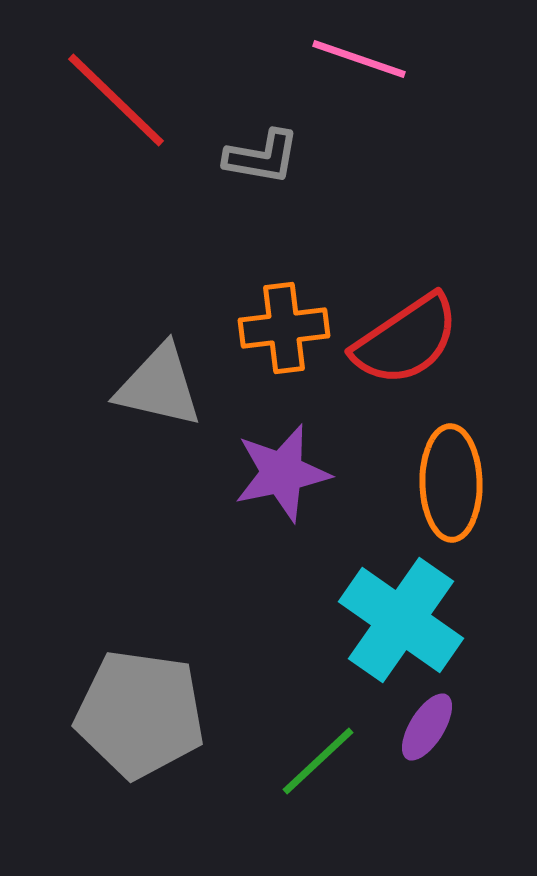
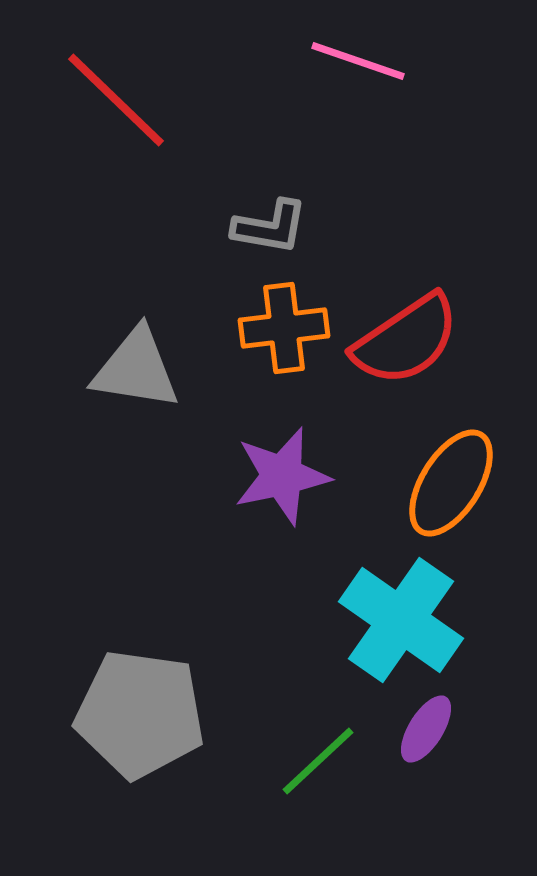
pink line: moved 1 px left, 2 px down
gray L-shape: moved 8 px right, 70 px down
gray triangle: moved 23 px left, 17 px up; rotated 4 degrees counterclockwise
purple star: moved 3 px down
orange ellipse: rotated 33 degrees clockwise
purple ellipse: moved 1 px left, 2 px down
